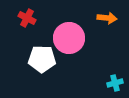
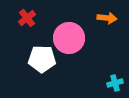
red cross: rotated 24 degrees clockwise
